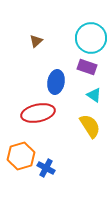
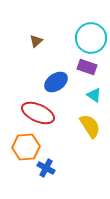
blue ellipse: rotated 45 degrees clockwise
red ellipse: rotated 36 degrees clockwise
orange hexagon: moved 5 px right, 9 px up; rotated 12 degrees clockwise
